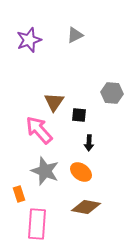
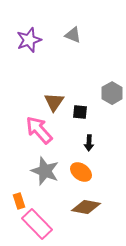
gray triangle: moved 2 px left; rotated 48 degrees clockwise
gray hexagon: rotated 25 degrees clockwise
black square: moved 1 px right, 3 px up
orange rectangle: moved 7 px down
pink rectangle: rotated 48 degrees counterclockwise
